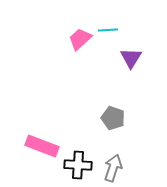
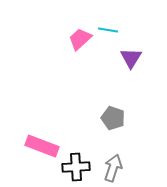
cyan line: rotated 12 degrees clockwise
black cross: moved 2 px left, 2 px down; rotated 8 degrees counterclockwise
